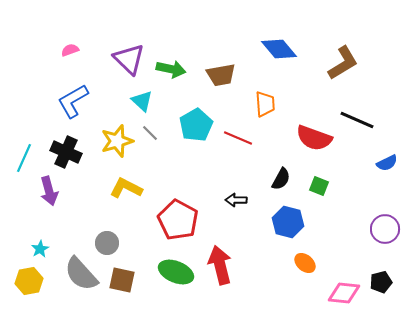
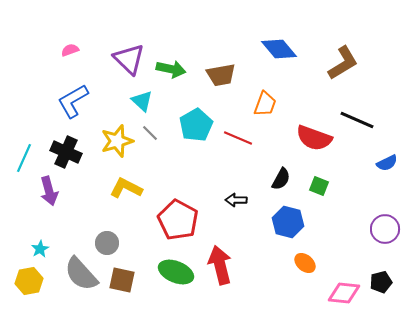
orange trapezoid: rotated 24 degrees clockwise
